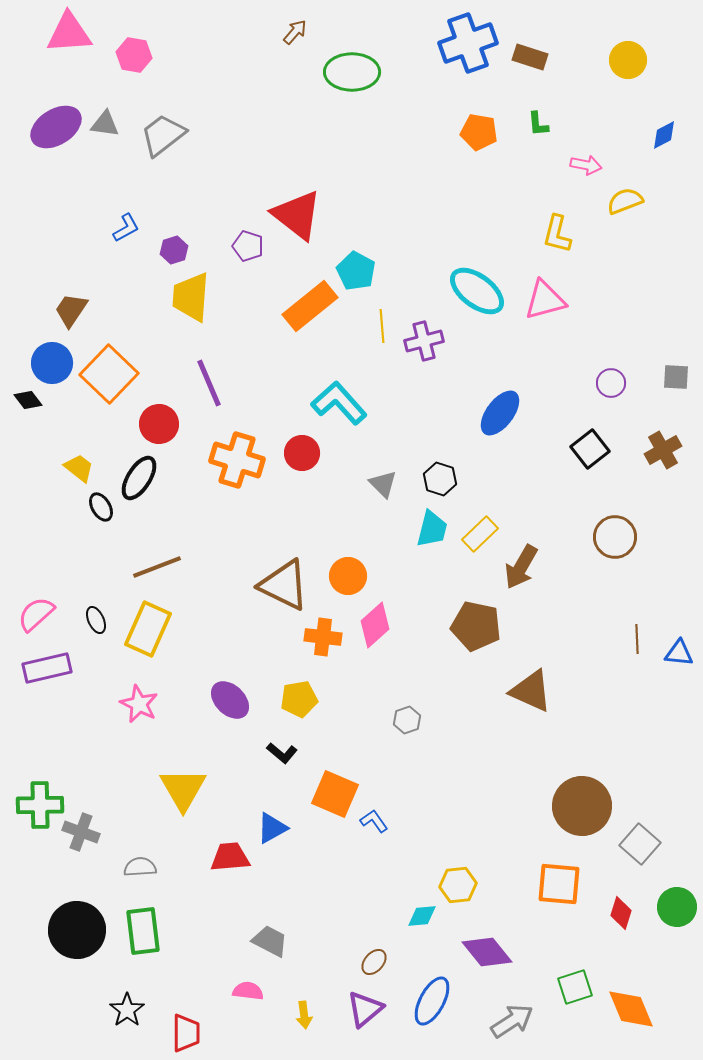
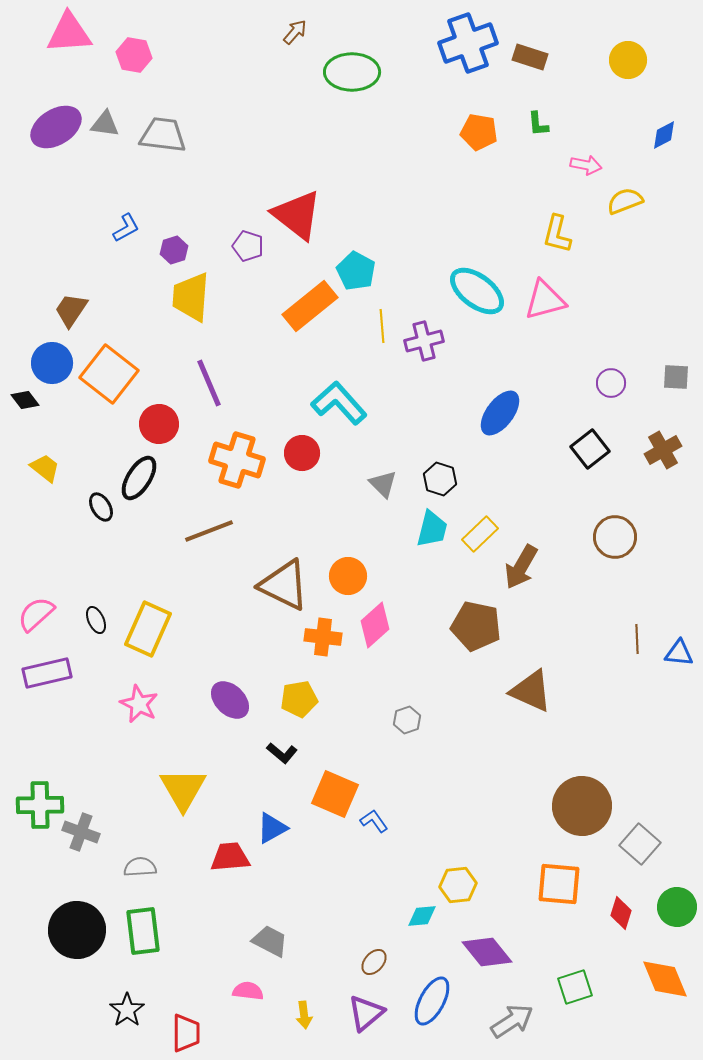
gray trapezoid at (163, 135): rotated 45 degrees clockwise
orange square at (109, 374): rotated 6 degrees counterclockwise
black diamond at (28, 400): moved 3 px left
yellow trapezoid at (79, 468): moved 34 px left
brown line at (157, 567): moved 52 px right, 36 px up
purple rectangle at (47, 668): moved 5 px down
purple triangle at (365, 1009): moved 1 px right, 4 px down
orange diamond at (631, 1009): moved 34 px right, 30 px up
